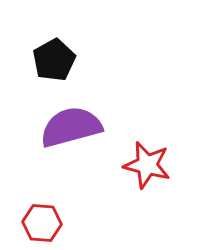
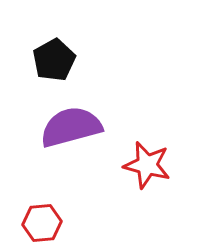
red hexagon: rotated 9 degrees counterclockwise
